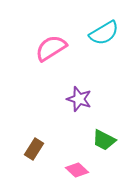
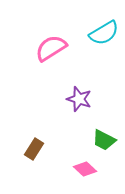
pink diamond: moved 8 px right, 1 px up
